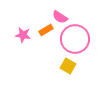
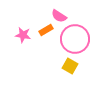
pink semicircle: moved 1 px left, 1 px up
yellow square: moved 2 px right
